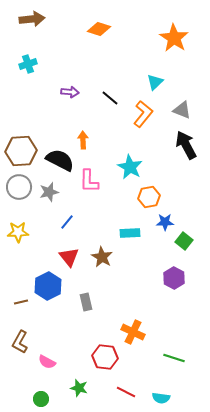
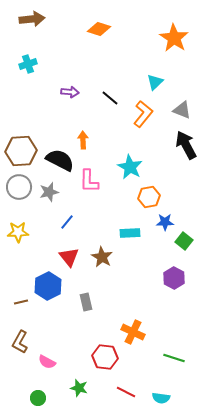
green circle: moved 3 px left, 1 px up
